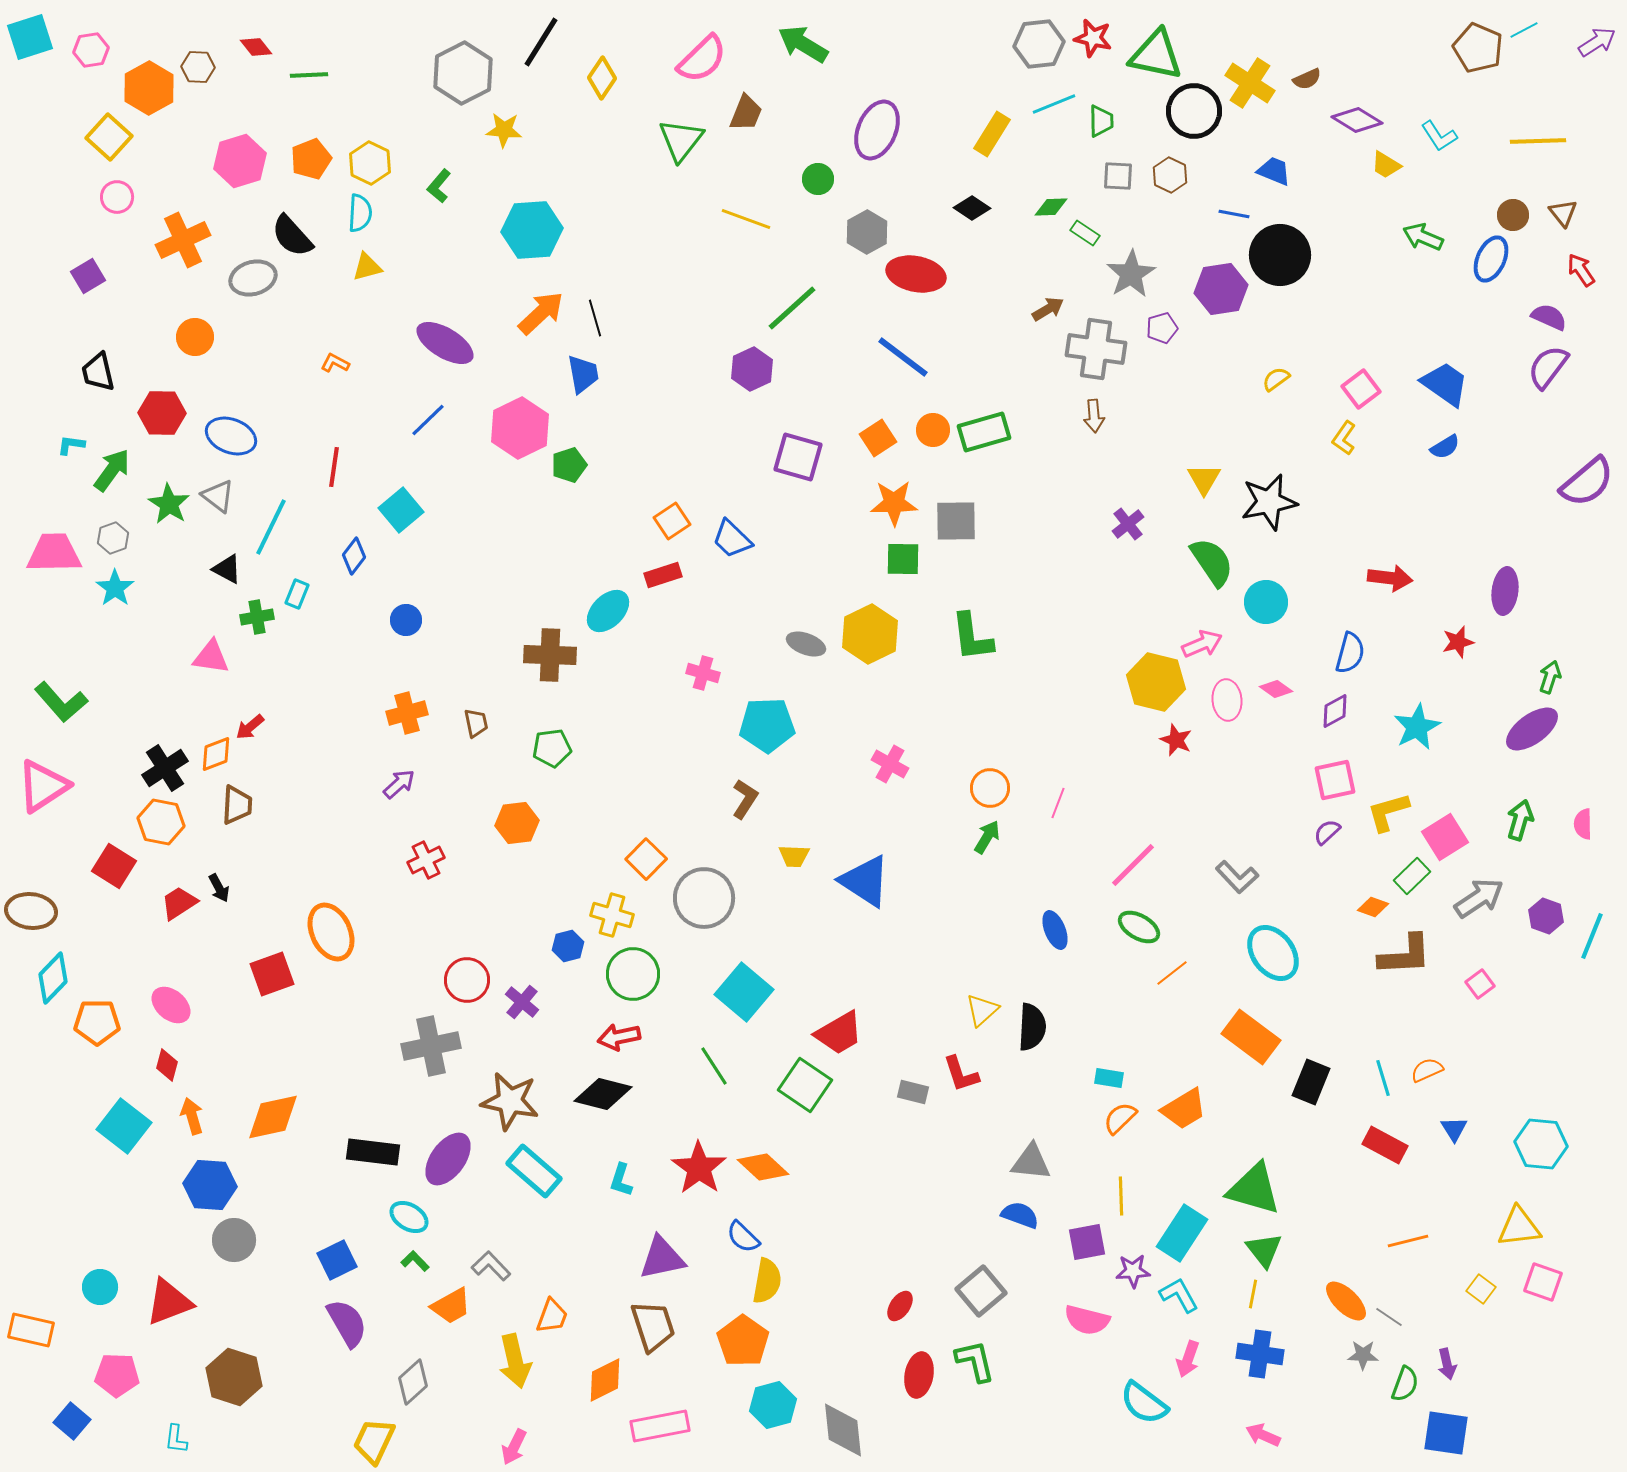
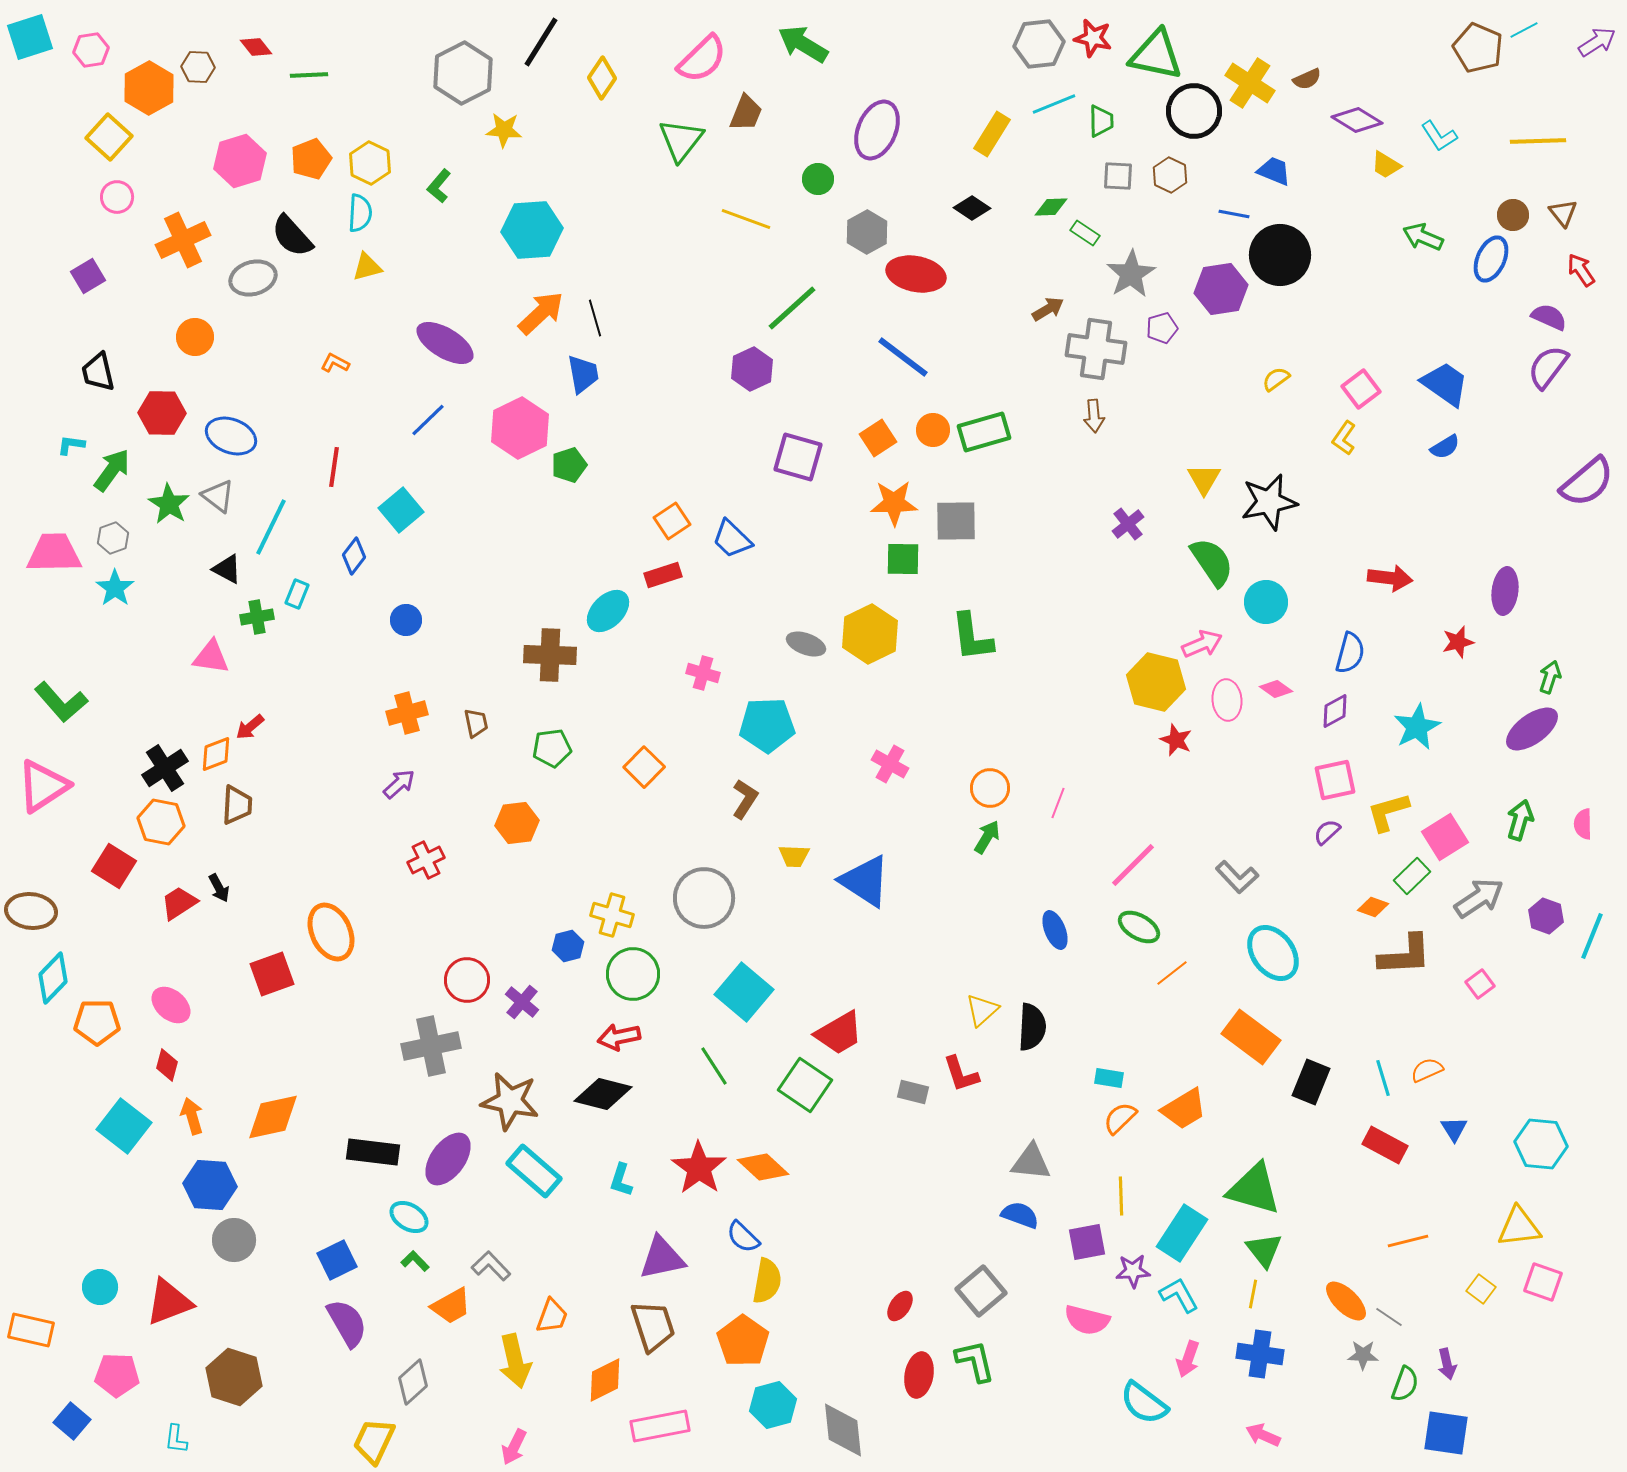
orange square at (646, 859): moved 2 px left, 92 px up
